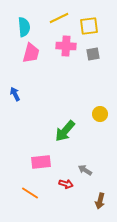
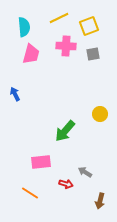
yellow square: rotated 12 degrees counterclockwise
pink trapezoid: moved 1 px down
gray arrow: moved 2 px down
